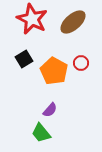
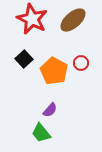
brown ellipse: moved 2 px up
black square: rotated 12 degrees counterclockwise
